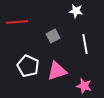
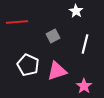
white star: rotated 24 degrees clockwise
white line: rotated 24 degrees clockwise
white pentagon: moved 1 px up
pink star: rotated 21 degrees clockwise
